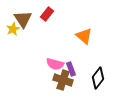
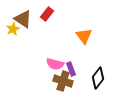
brown triangle: rotated 24 degrees counterclockwise
orange triangle: rotated 12 degrees clockwise
brown cross: moved 1 px down
